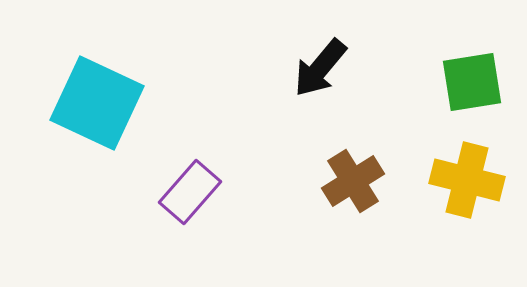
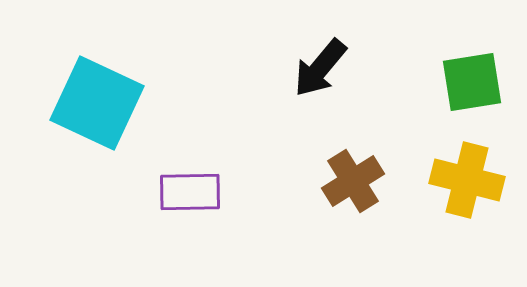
purple rectangle: rotated 48 degrees clockwise
